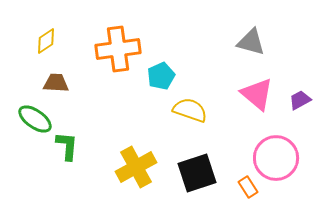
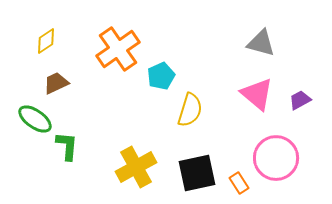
gray triangle: moved 10 px right, 1 px down
orange cross: rotated 27 degrees counterclockwise
brown trapezoid: rotated 28 degrees counterclockwise
yellow semicircle: rotated 88 degrees clockwise
black square: rotated 6 degrees clockwise
orange rectangle: moved 9 px left, 4 px up
